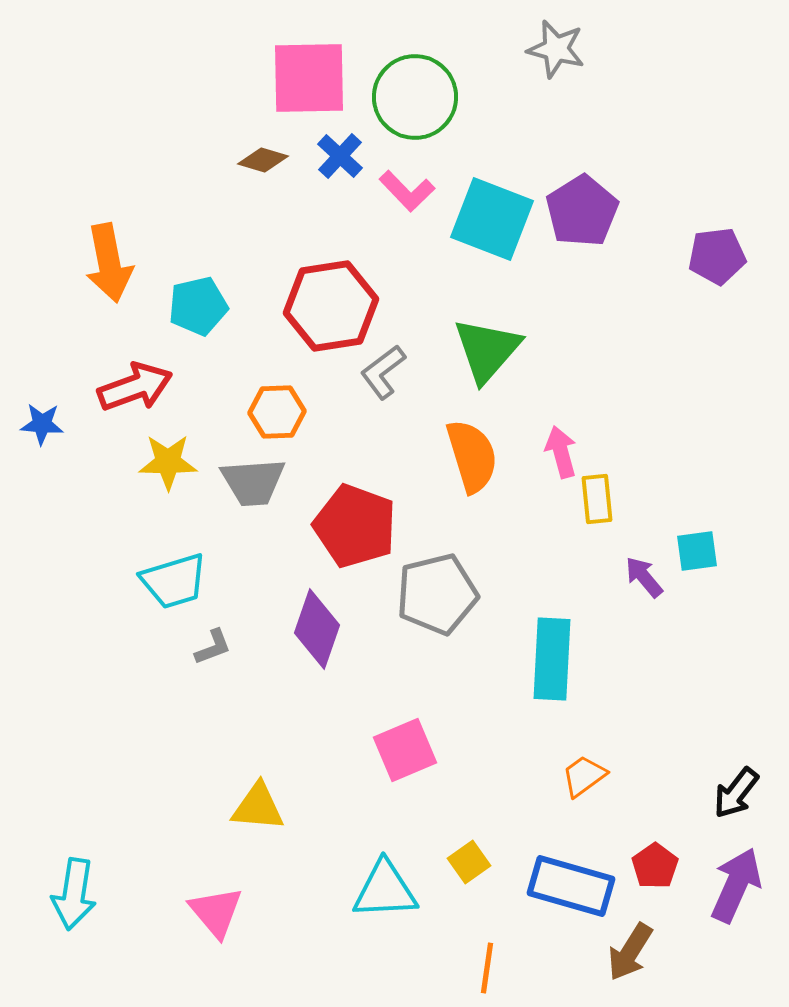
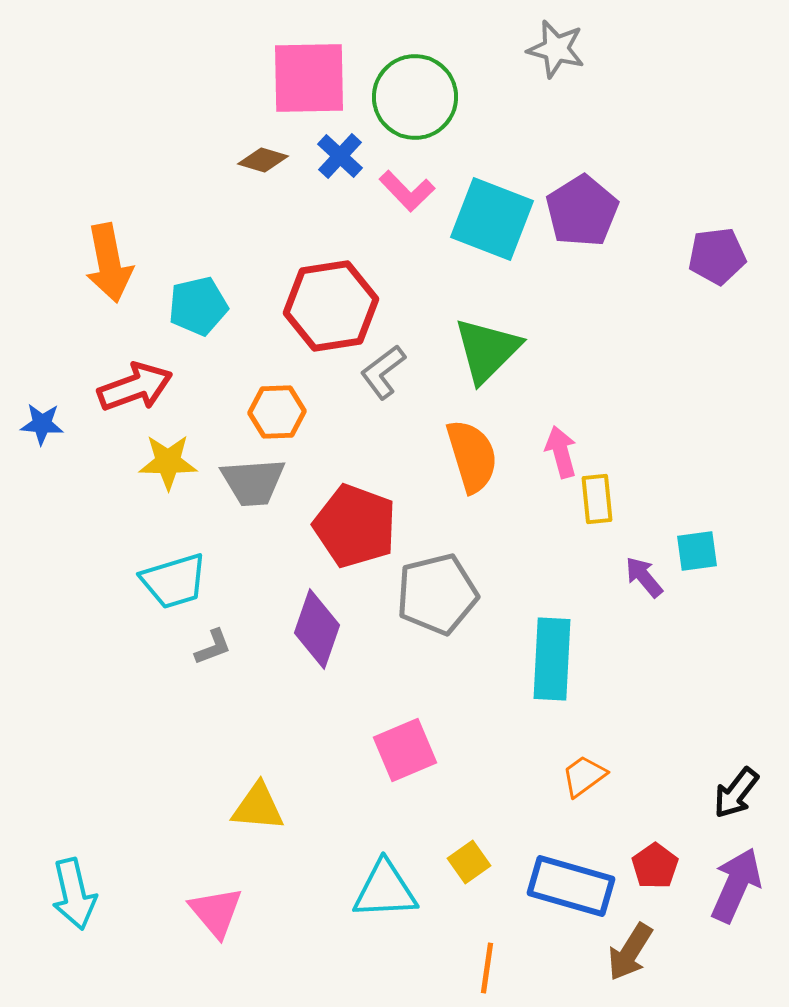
green triangle at (487, 350): rotated 4 degrees clockwise
cyan arrow at (74, 894): rotated 22 degrees counterclockwise
